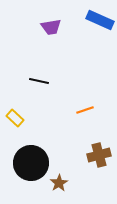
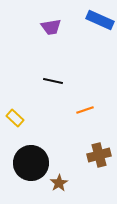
black line: moved 14 px right
